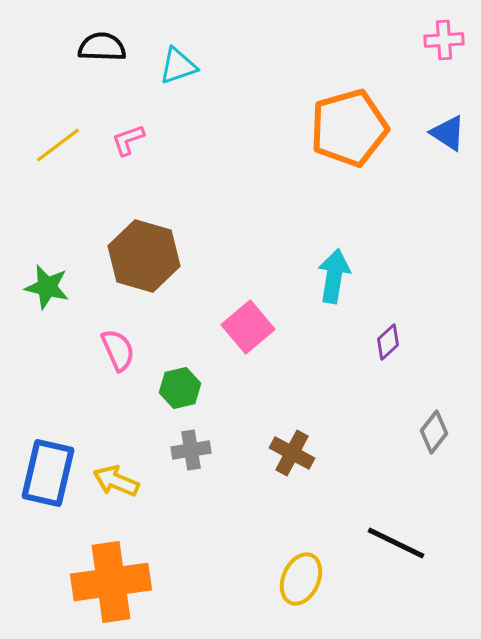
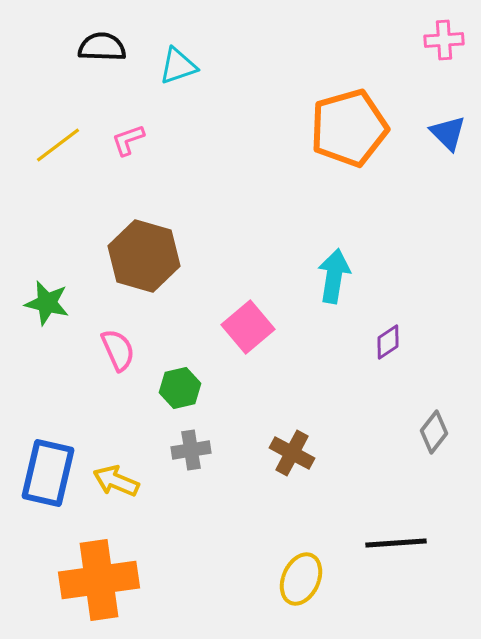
blue triangle: rotated 12 degrees clockwise
green star: moved 16 px down
purple diamond: rotated 9 degrees clockwise
black line: rotated 30 degrees counterclockwise
orange cross: moved 12 px left, 2 px up
